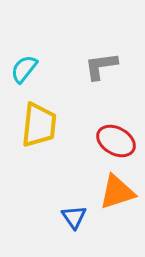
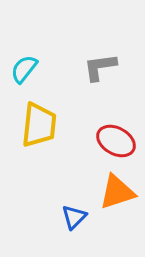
gray L-shape: moved 1 px left, 1 px down
blue triangle: rotated 20 degrees clockwise
